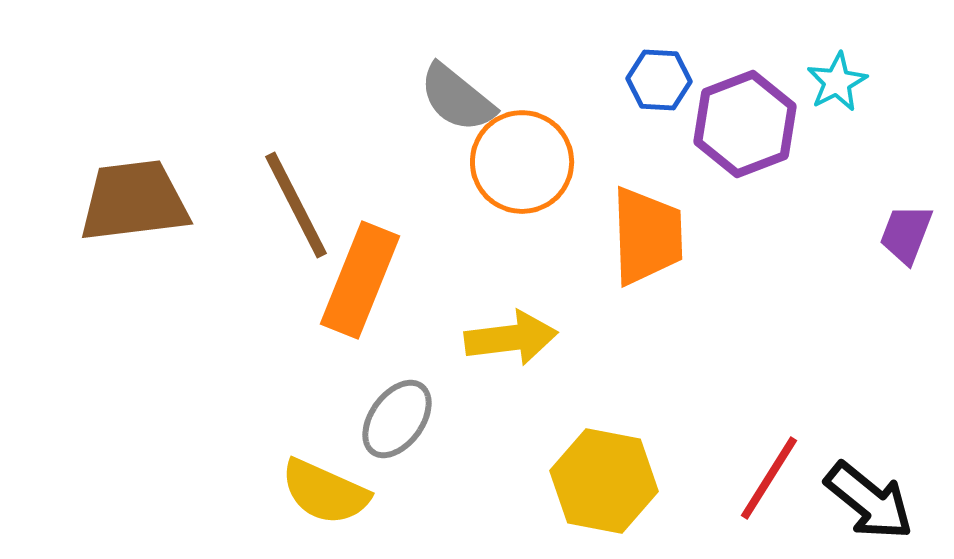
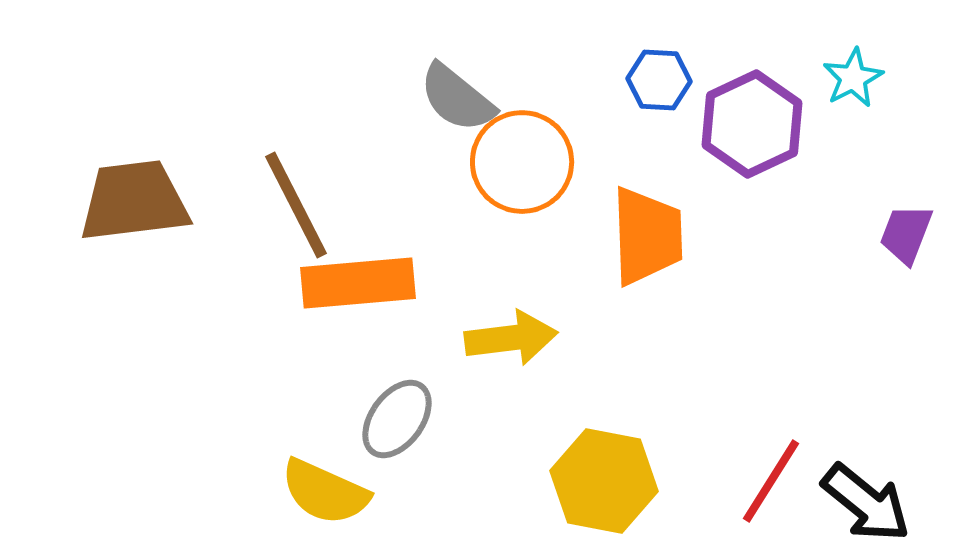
cyan star: moved 16 px right, 4 px up
purple hexagon: moved 7 px right; rotated 4 degrees counterclockwise
orange rectangle: moved 2 px left, 3 px down; rotated 63 degrees clockwise
red line: moved 2 px right, 3 px down
black arrow: moved 3 px left, 2 px down
